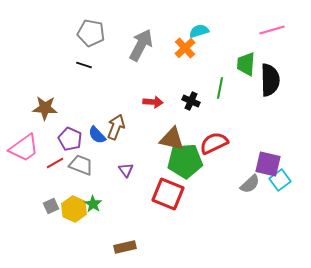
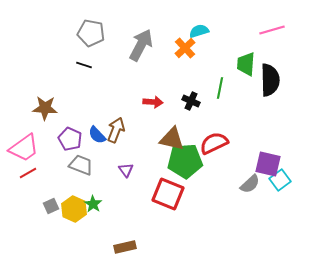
brown arrow: moved 3 px down
red line: moved 27 px left, 10 px down
